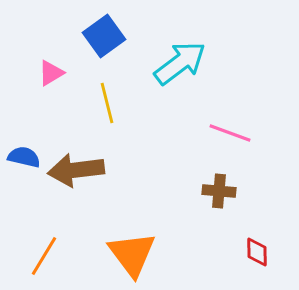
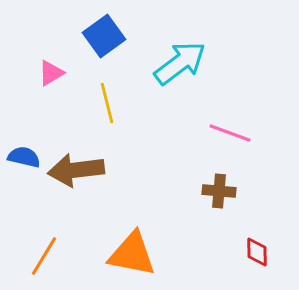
orange triangle: rotated 42 degrees counterclockwise
